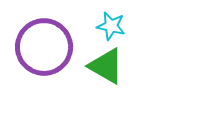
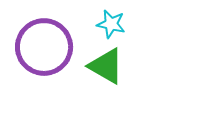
cyan star: moved 2 px up
